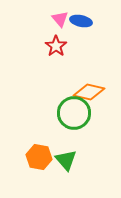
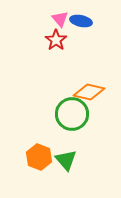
red star: moved 6 px up
green circle: moved 2 px left, 1 px down
orange hexagon: rotated 10 degrees clockwise
